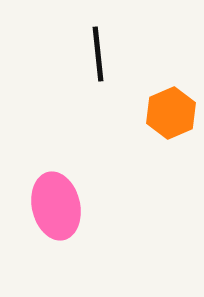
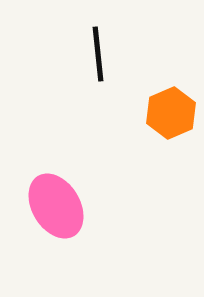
pink ellipse: rotated 18 degrees counterclockwise
